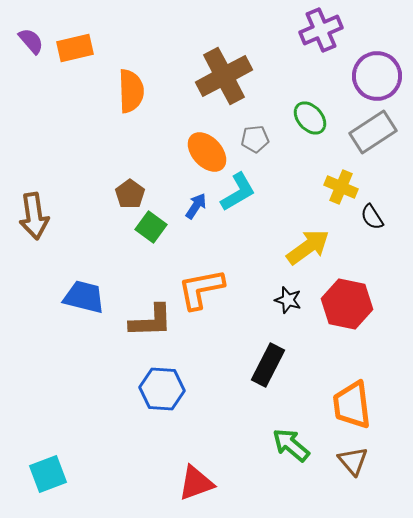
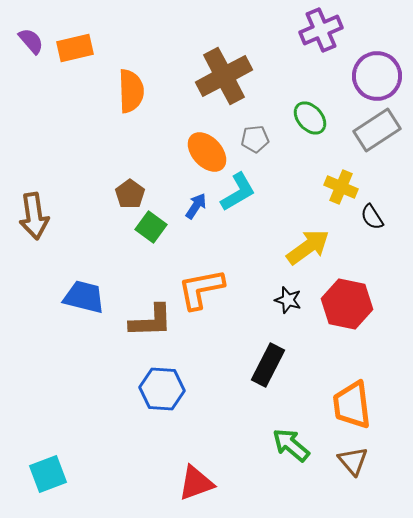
gray rectangle: moved 4 px right, 2 px up
